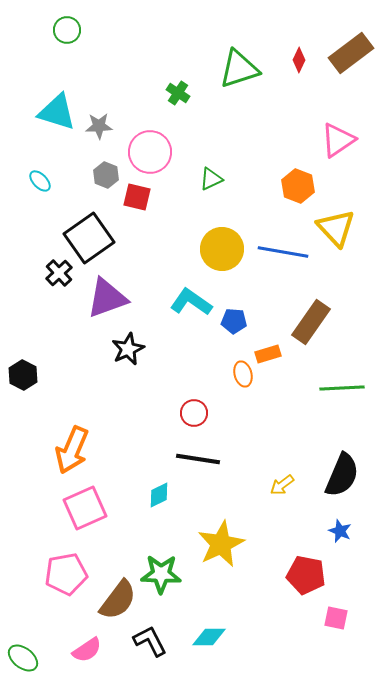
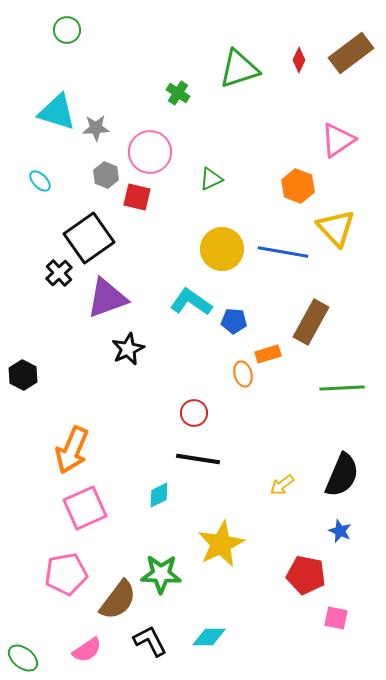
gray star at (99, 126): moved 3 px left, 2 px down
brown rectangle at (311, 322): rotated 6 degrees counterclockwise
